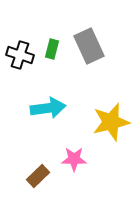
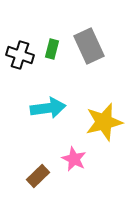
yellow star: moved 7 px left
pink star: rotated 25 degrees clockwise
